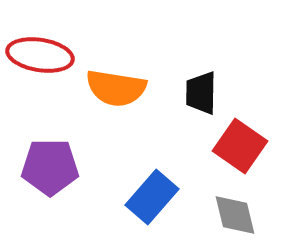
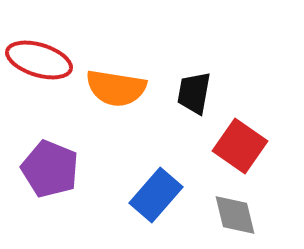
red ellipse: moved 1 px left, 5 px down; rotated 8 degrees clockwise
black trapezoid: moved 7 px left; rotated 9 degrees clockwise
purple pentagon: moved 2 px down; rotated 22 degrees clockwise
blue rectangle: moved 4 px right, 2 px up
